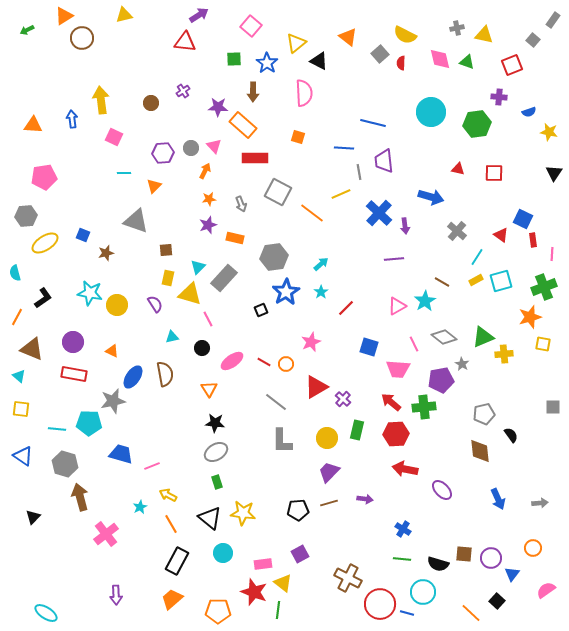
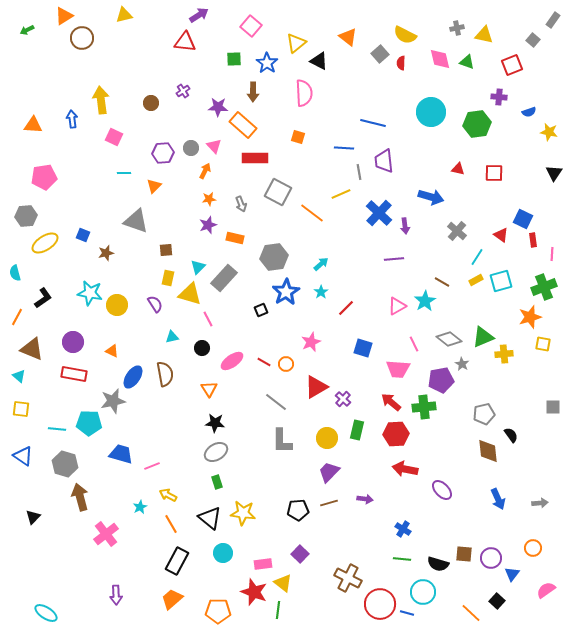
gray diamond at (444, 337): moved 5 px right, 2 px down
blue square at (369, 347): moved 6 px left, 1 px down
brown diamond at (480, 451): moved 8 px right
purple square at (300, 554): rotated 18 degrees counterclockwise
